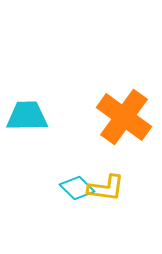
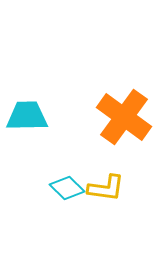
cyan diamond: moved 10 px left
